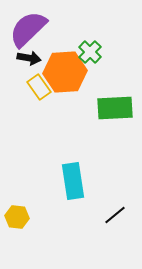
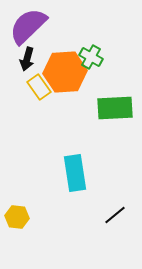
purple semicircle: moved 3 px up
green cross: moved 1 px right, 5 px down; rotated 15 degrees counterclockwise
black arrow: moved 2 px left, 1 px down; rotated 95 degrees clockwise
cyan rectangle: moved 2 px right, 8 px up
